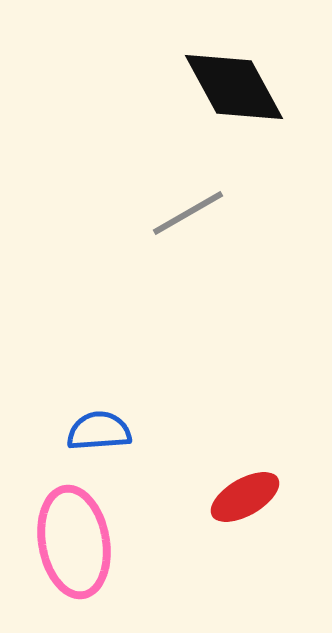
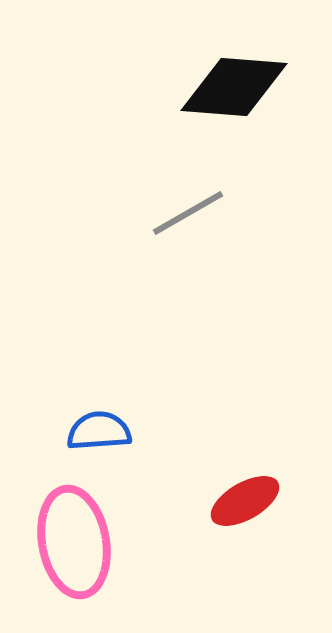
black diamond: rotated 57 degrees counterclockwise
red ellipse: moved 4 px down
